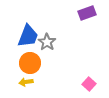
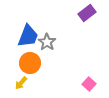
purple rectangle: rotated 18 degrees counterclockwise
yellow arrow: moved 5 px left, 1 px down; rotated 40 degrees counterclockwise
